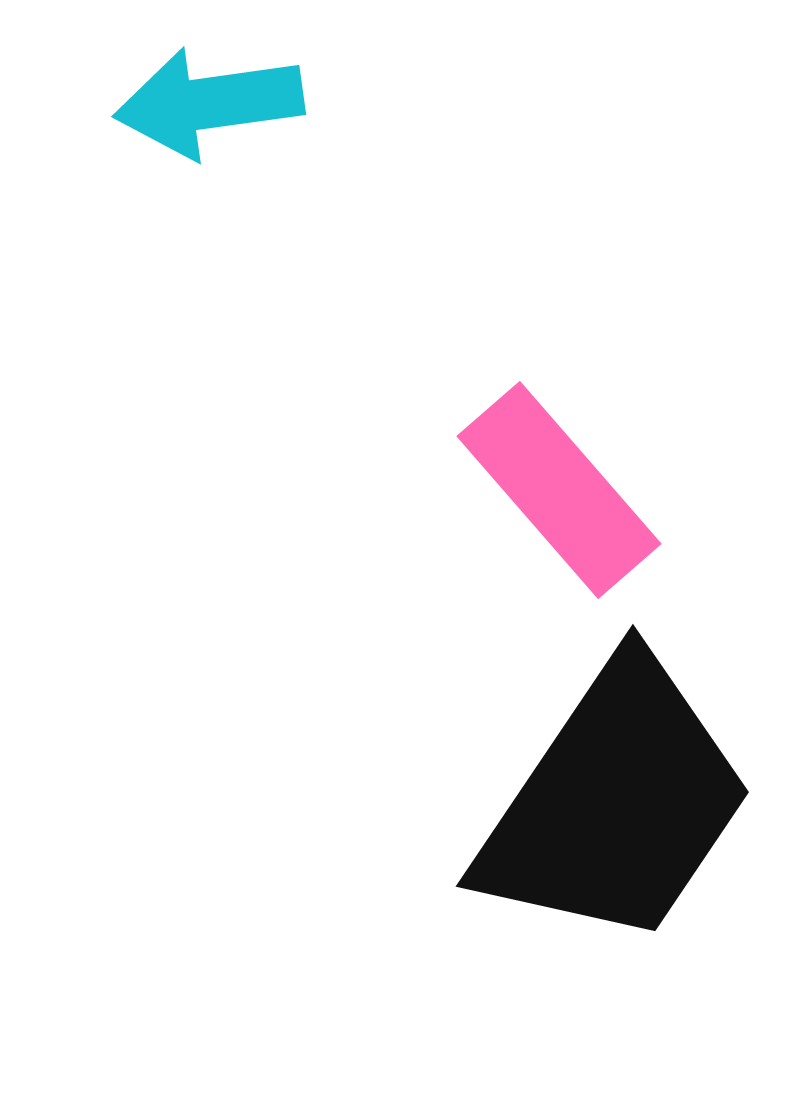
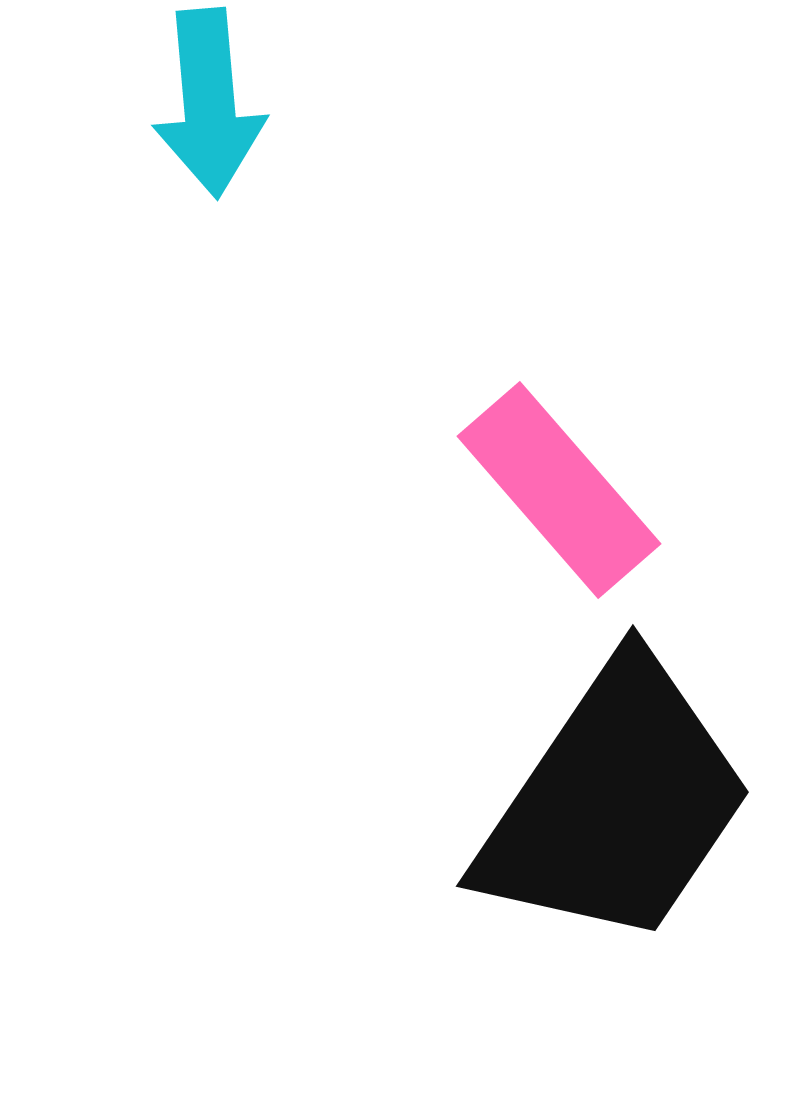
cyan arrow: rotated 87 degrees counterclockwise
